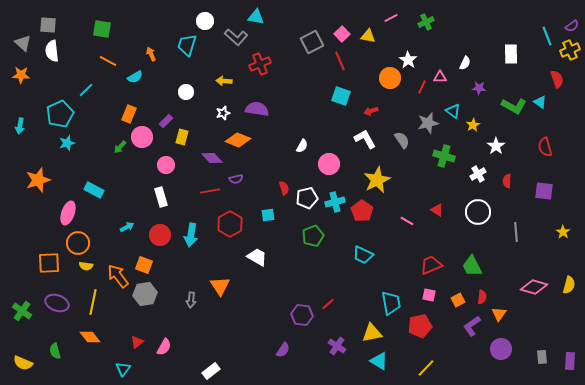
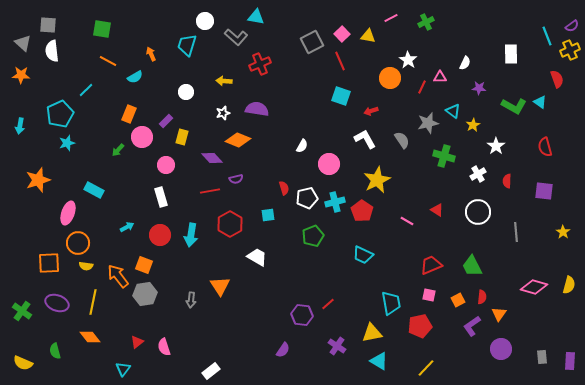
green arrow at (120, 147): moved 2 px left, 3 px down
pink semicircle at (164, 347): rotated 132 degrees clockwise
